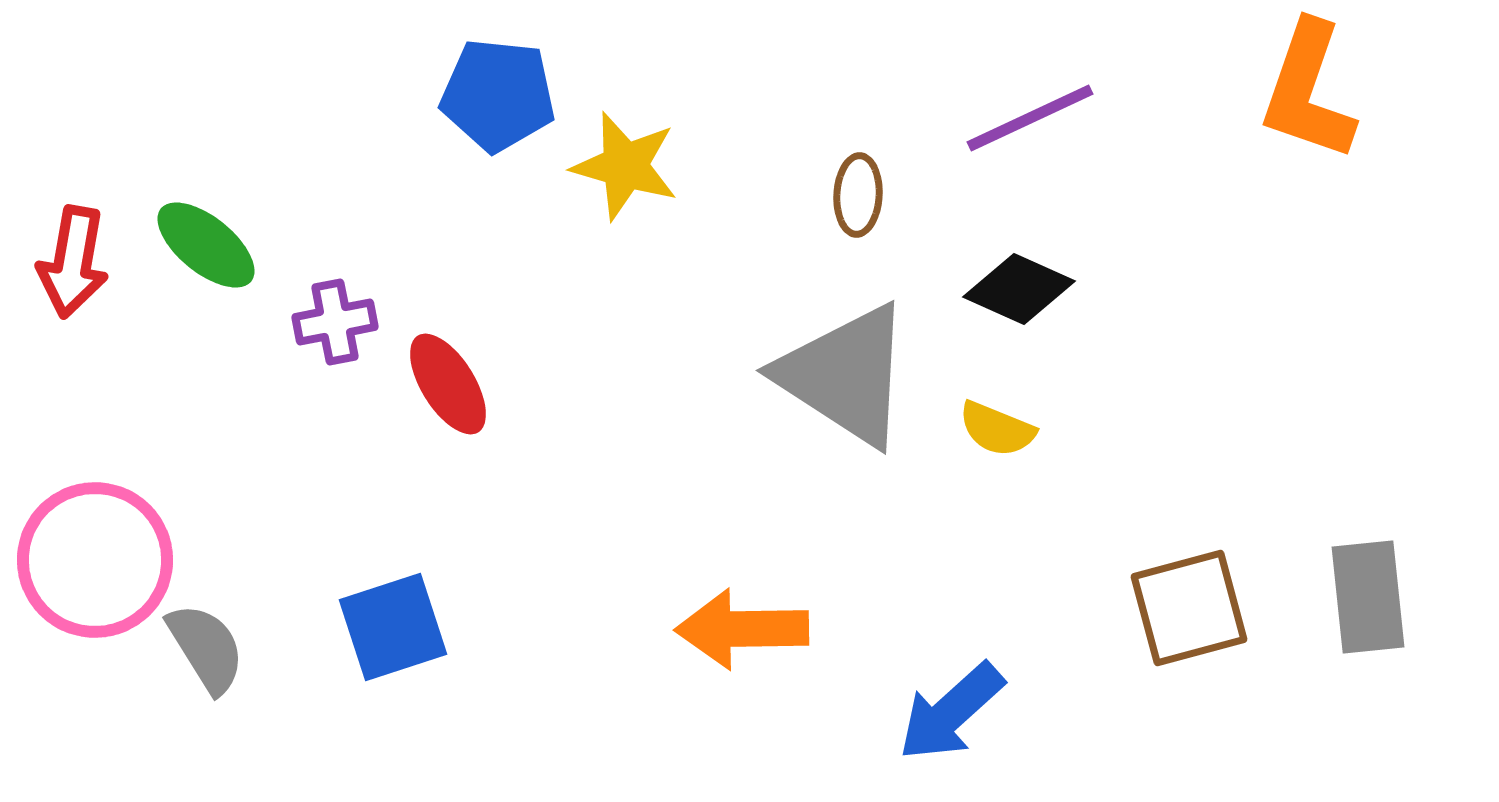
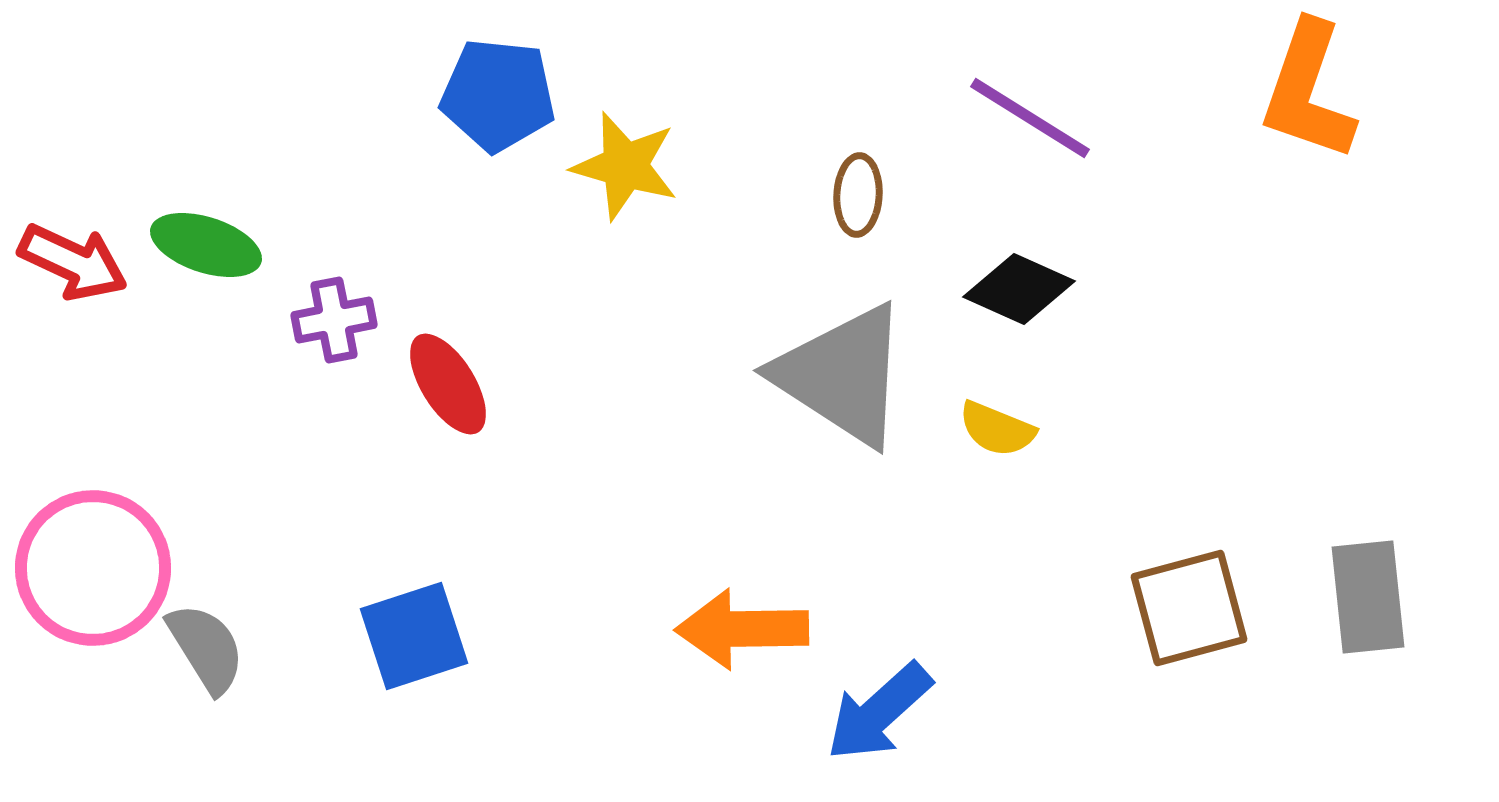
purple line: rotated 57 degrees clockwise
green ellipse: rotated 21 degrees counterclockwise
red arrow: rotated 75 degrees counterclockwise
purple cross: moved 1 px left, 2 px up
gray triangle: moved 3 px left
pink circle: moved 2 px left, 8 px down
blue square: moved 21 px right, 9 px down
blue arrow: moved 72 px left
